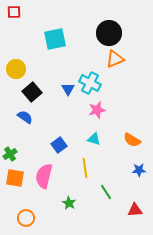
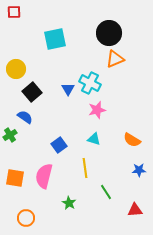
green cross: moved 19 px up
